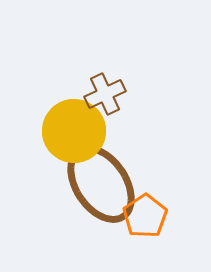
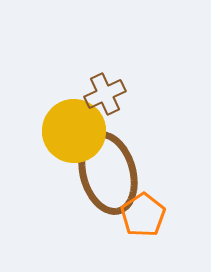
brown ellipse: moved 7 px right, 11 px up; rotated 18 degrees clockwise
orange pentagon: moved 2 px left, 1 px up
